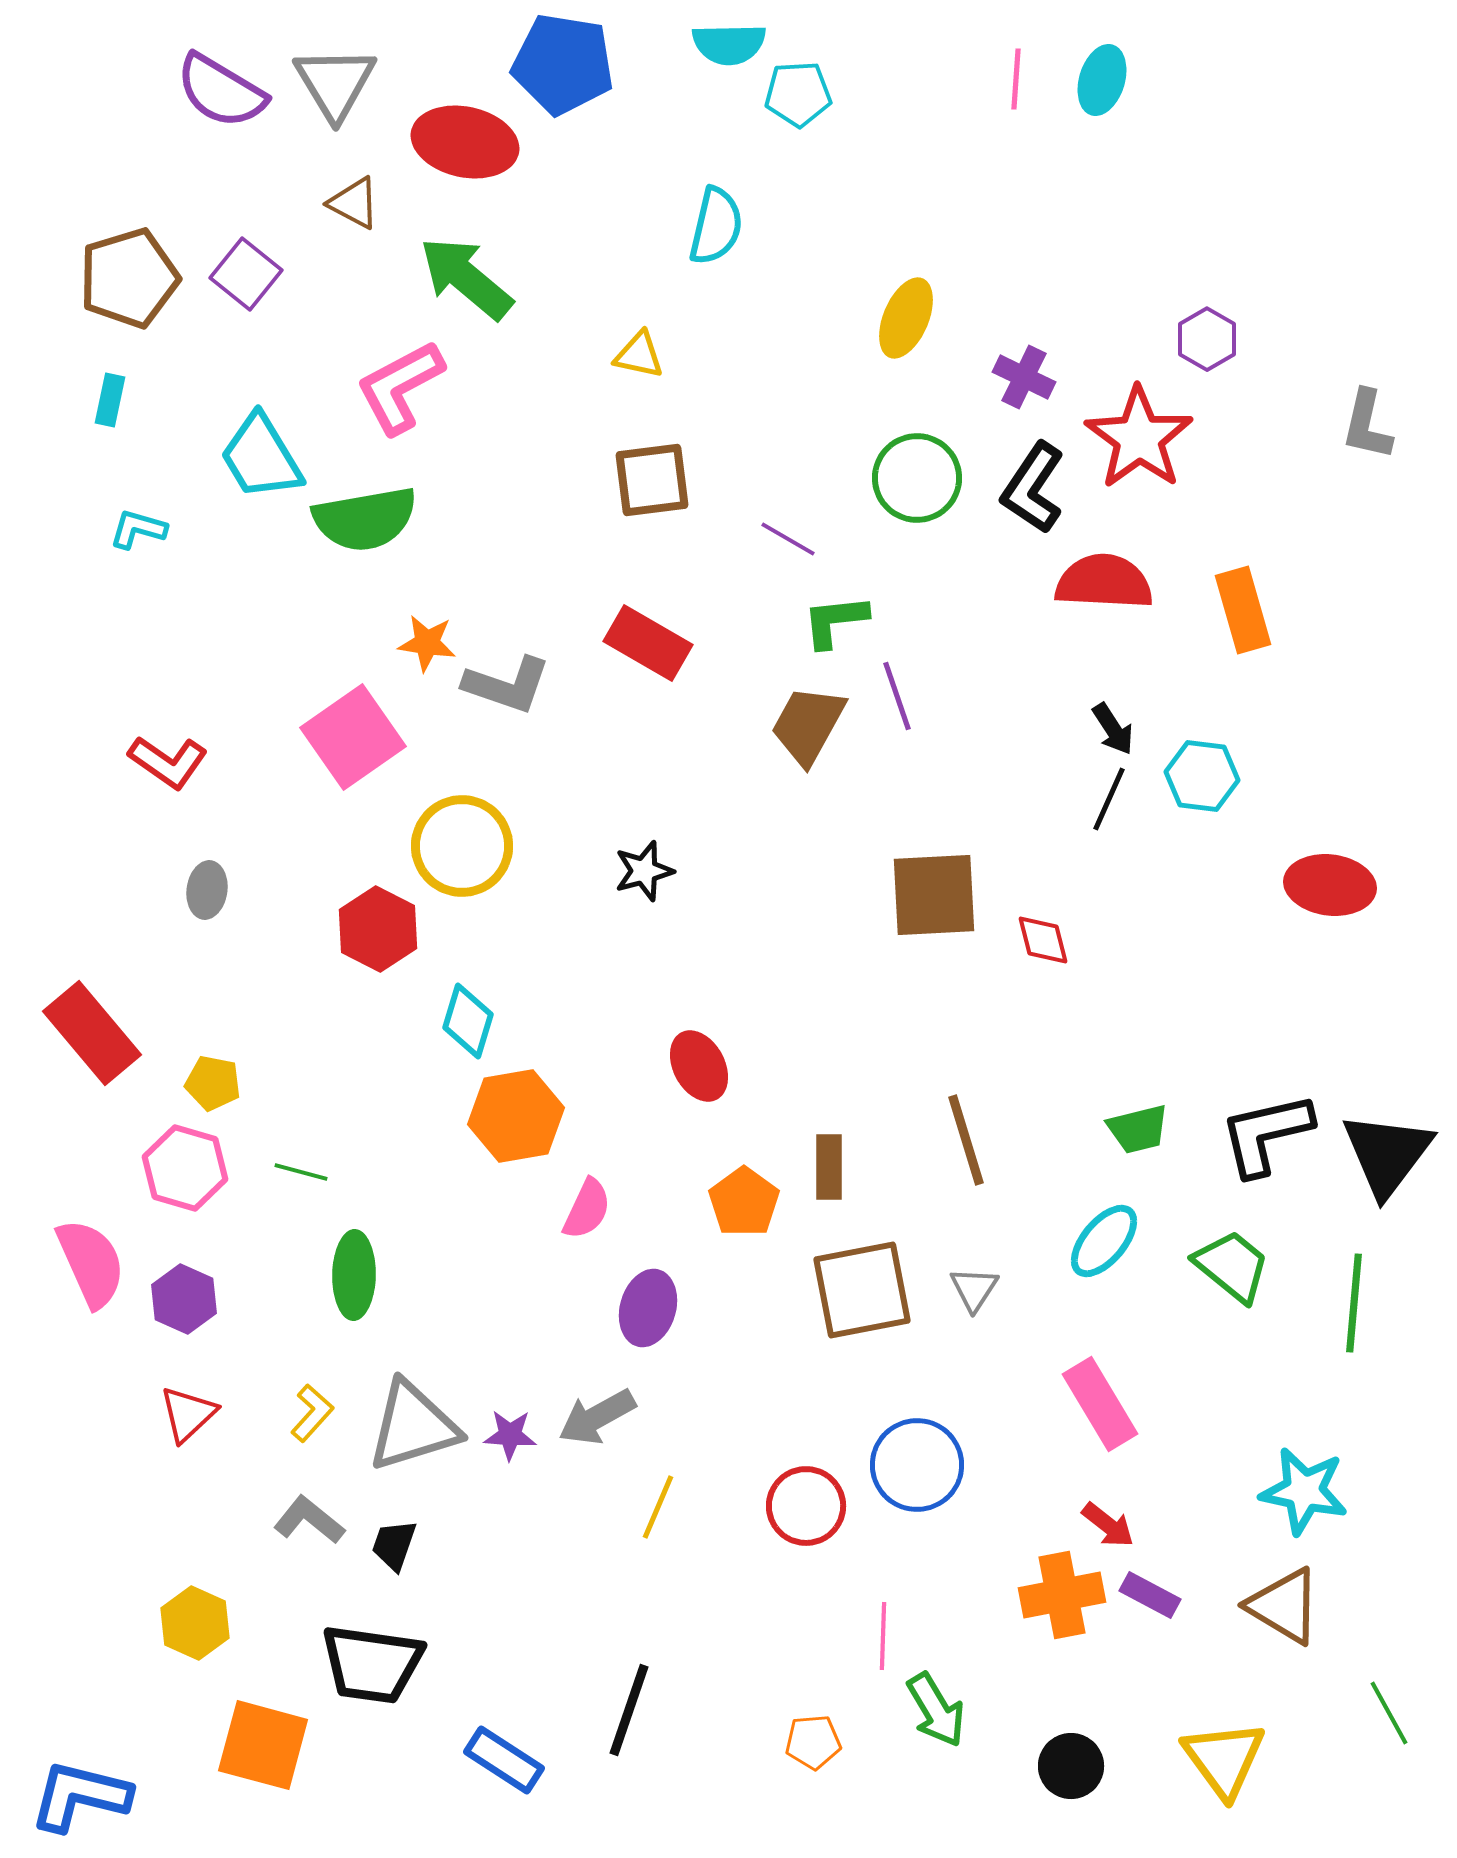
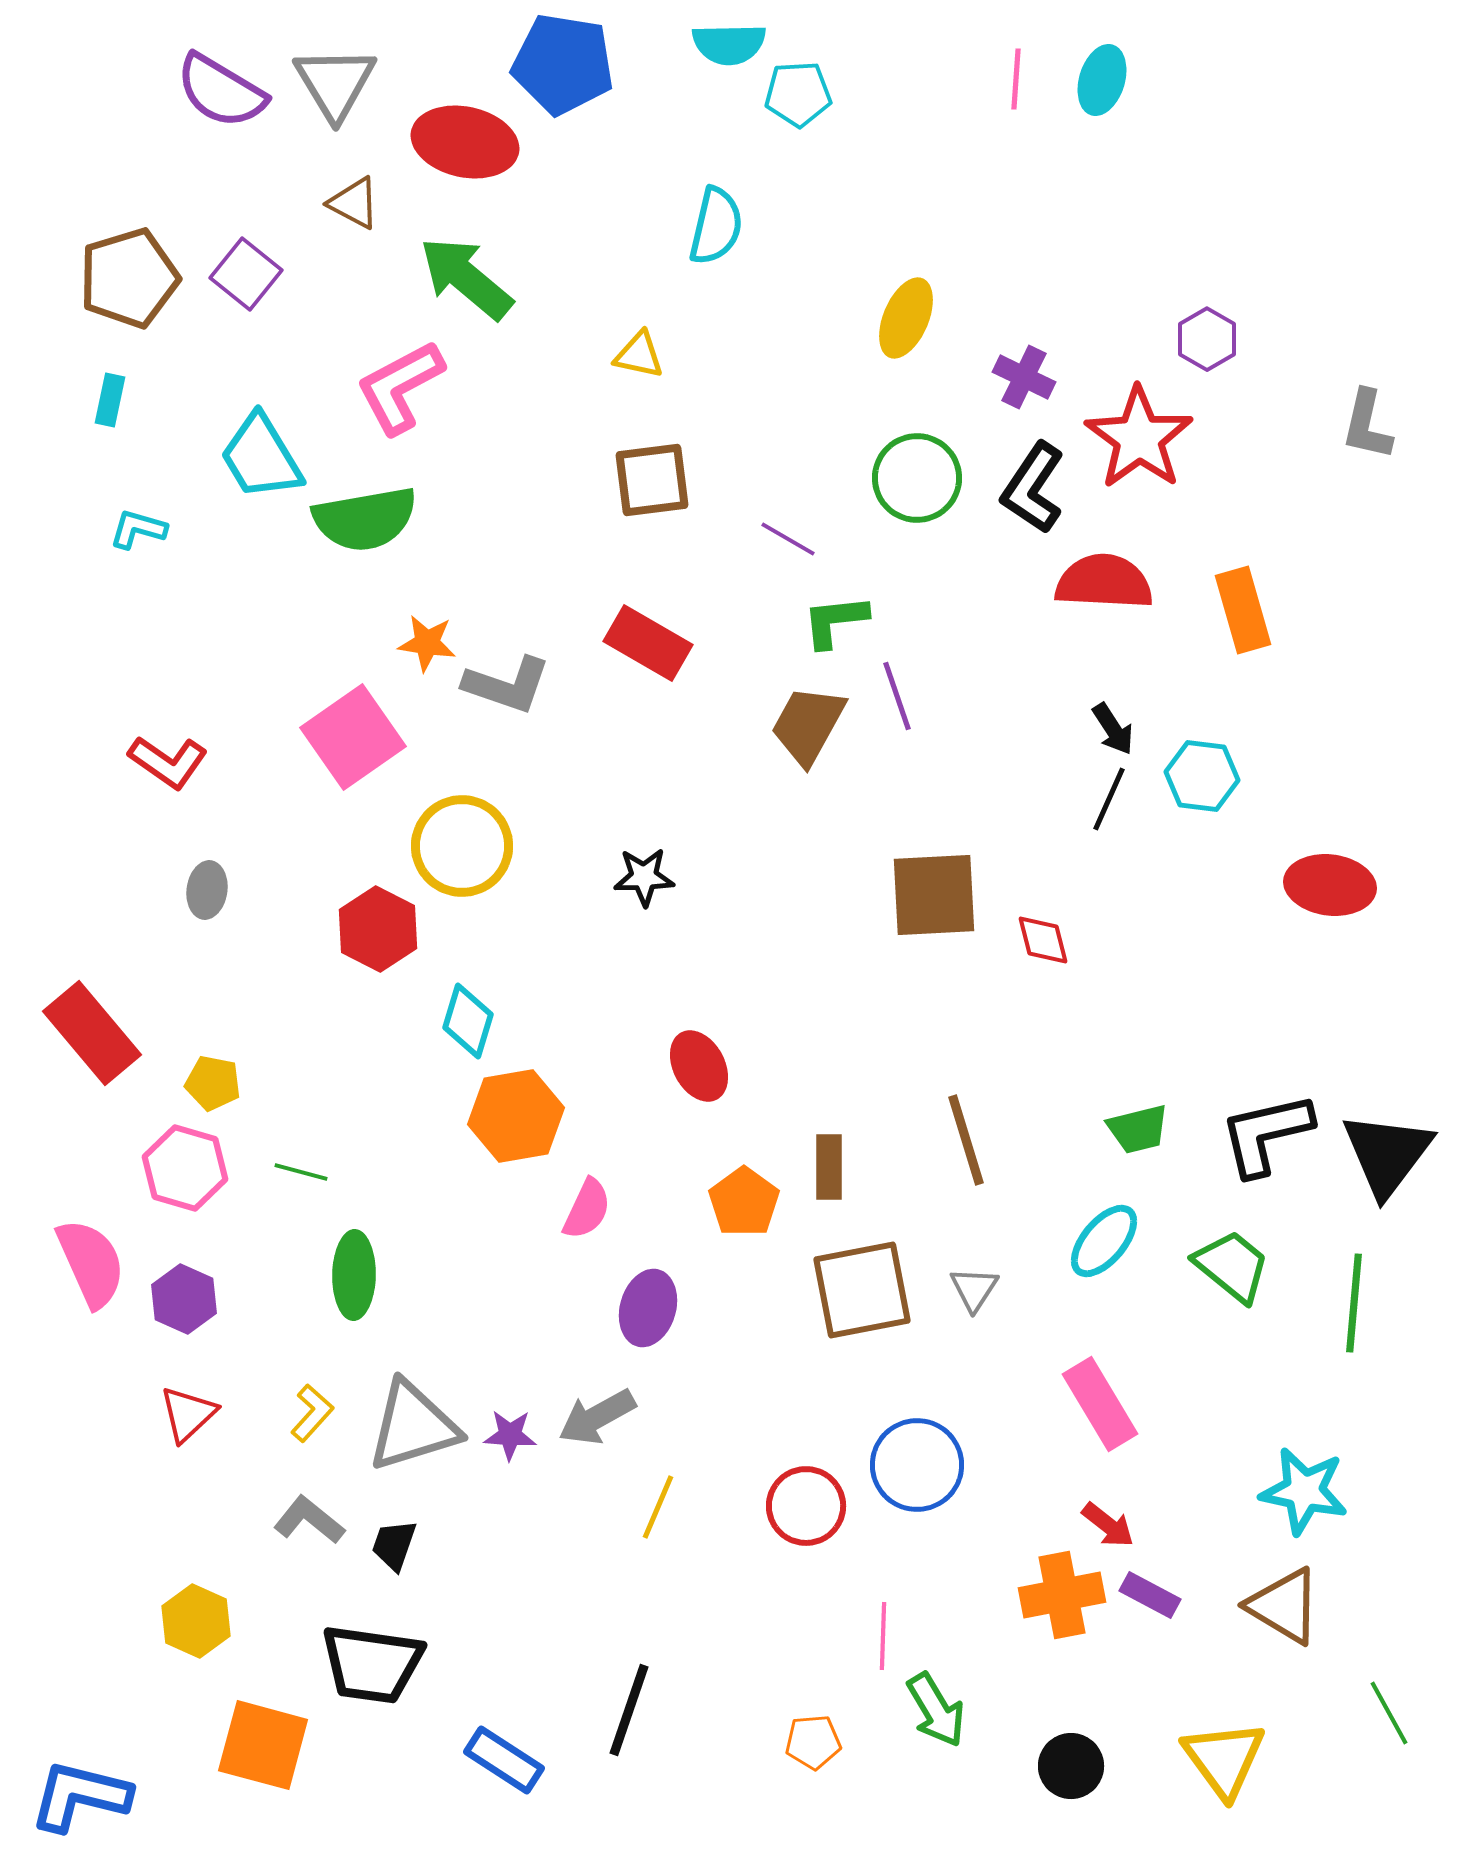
black star at (644, 871): moved 6 px down; rotated 14 degrees clockwise
yellow hexagon at (195, 1623): moved 1 px right, 2 px up
